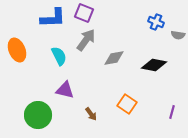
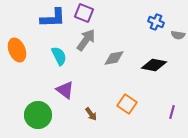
purple triangle: rotated 24 degrees clockwise
